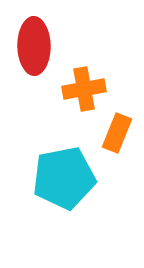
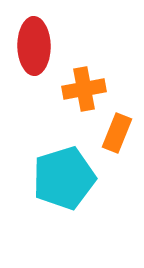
cyan pentagon: rotated 6 degrees counterclockwise
